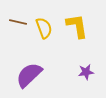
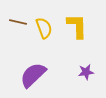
yellow L-shape: rotated 8 degrees clockwise
purple semicircle: moved 4 px right
